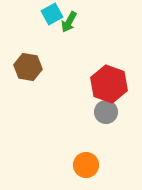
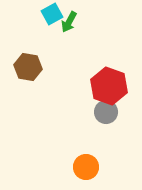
red hexagon: moved 2 px down
orange circle: moved 2 px down
